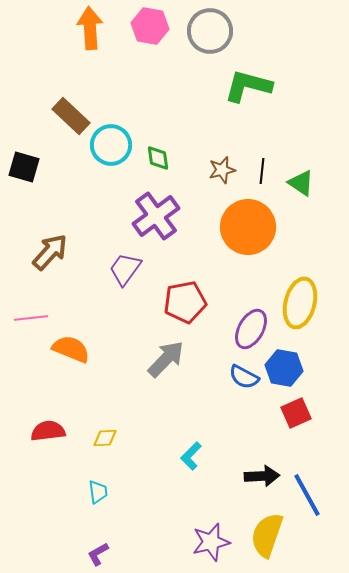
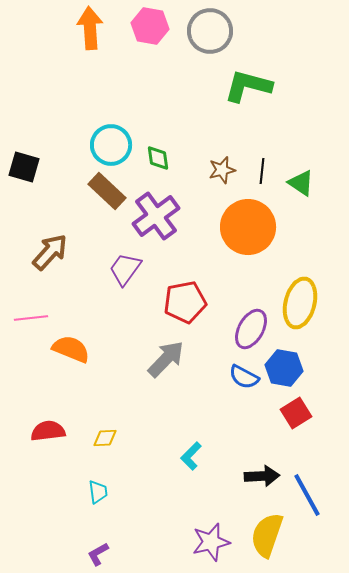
brown rectangle: moved 36 px right, 75 px down
red square: rotated 8 degrees counterclockwise
